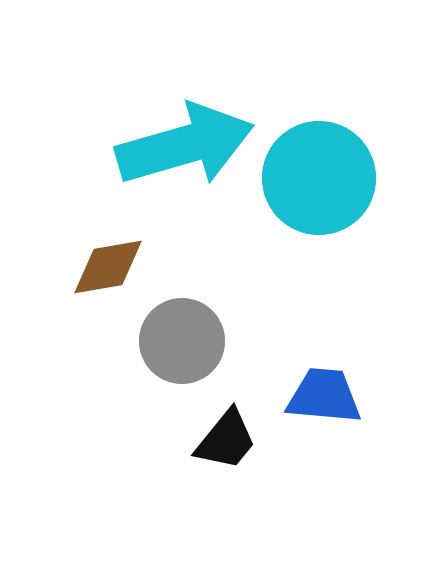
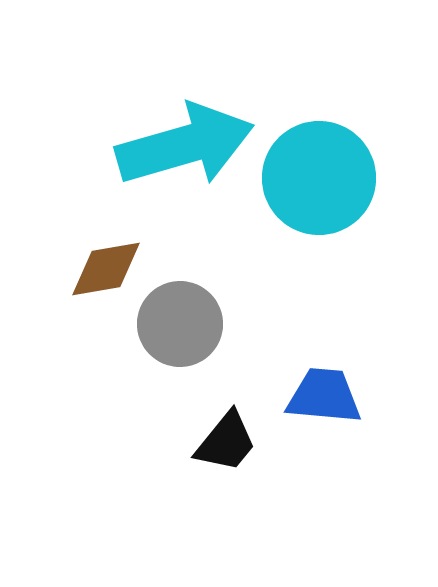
brown diamond: moved 2 px left, 2 px down
gray circle: moved 2 px left, 17 px up
black trapezoid: moved 2 px down
